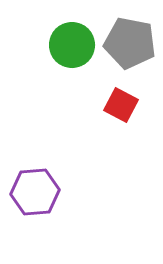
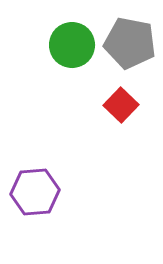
red square: rotated 16 degrees clockwise
